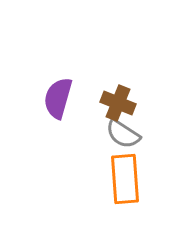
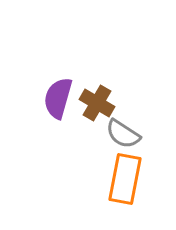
brown cross: moved 21 px left; rotated 8 degrees clockwise
orange rectangle: rotated 15 degrees clockwise
